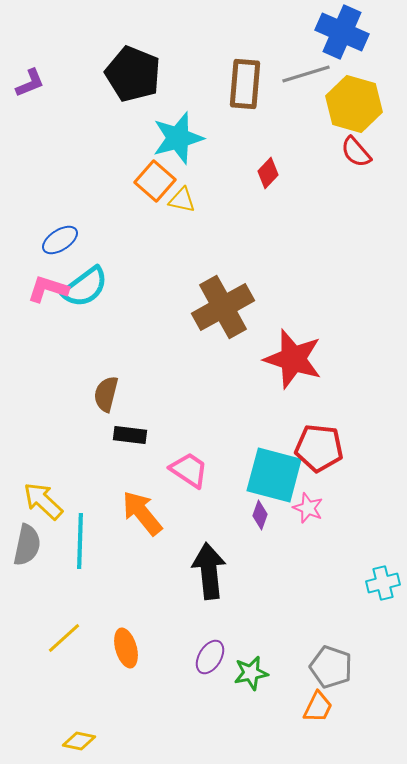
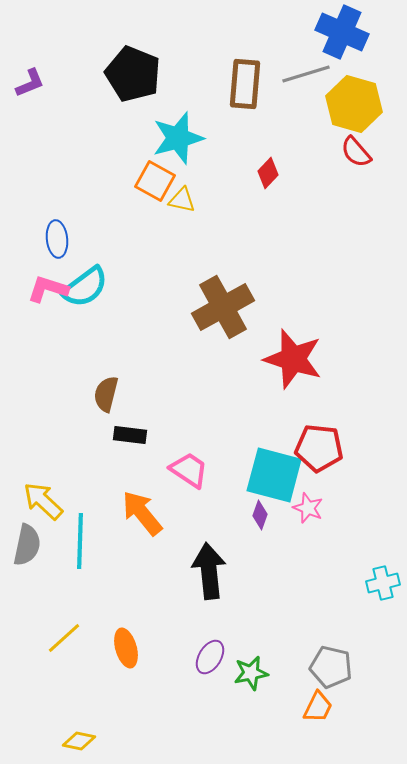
orange square: rotated 12 degrees counterclockwise
blue ellipse: moved 3 px left, 1 px up; rotated 63 degrees counterclockwise
gray pentagon: rotated 6 degrees counterclockwise
